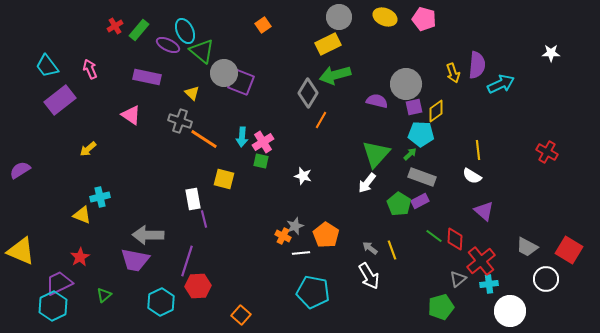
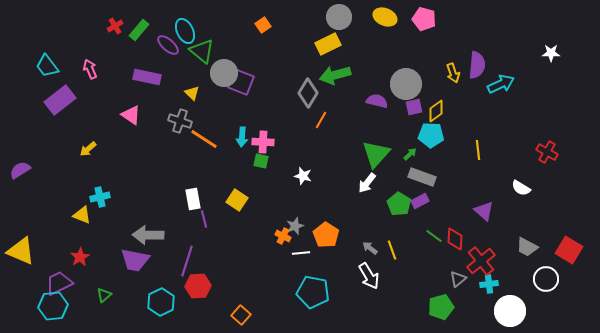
purple ellipse at (168, 45): rotated 15 degrees clockwise
cyan pentagon at (421, 134): moved 10 px right, 1 px down
pink cross at (263, 142): rotated 35 degrees clockwise
white semicircle at (472, 176): moved 49 px right, 12 px down
yellow square at (224, 179): moved 13 px right, 21 px down; rotated 20 degrees clockwise
cyan hexagon at (53, 306): rotated 20 degrees clockwise
